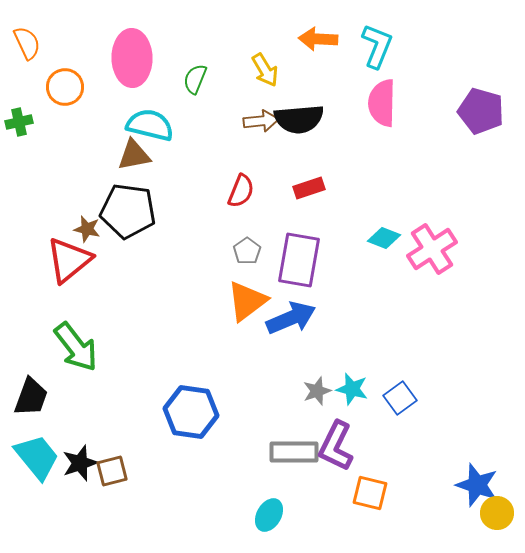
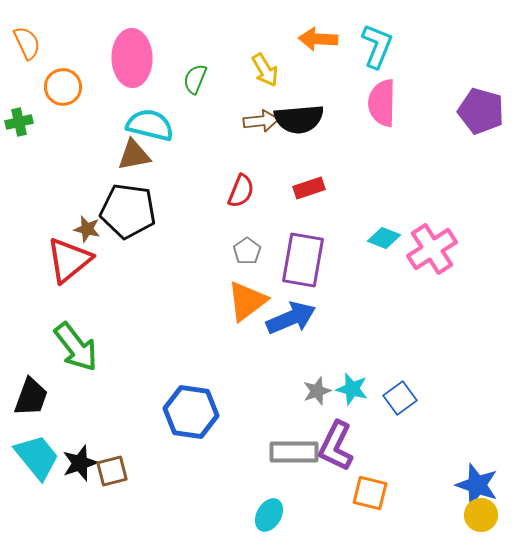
orange circle: moved 2 px left
purple rectangle: moved 4 px right
yellow circle: moved 16 px left, 2 px down
